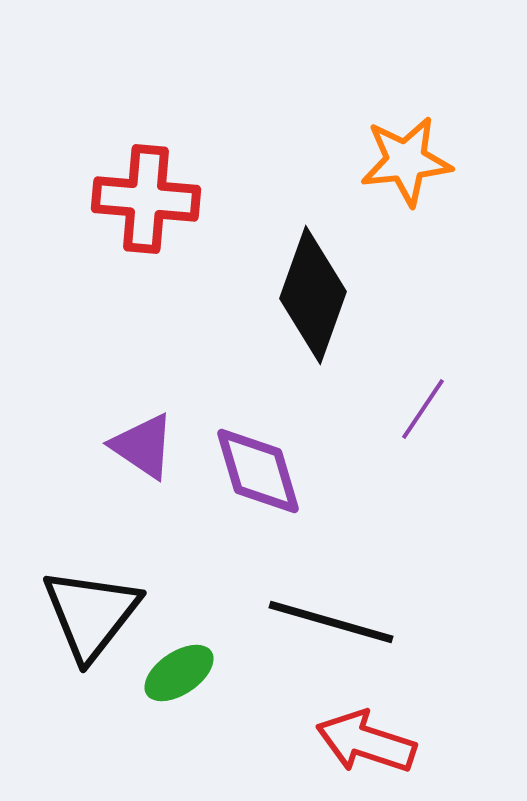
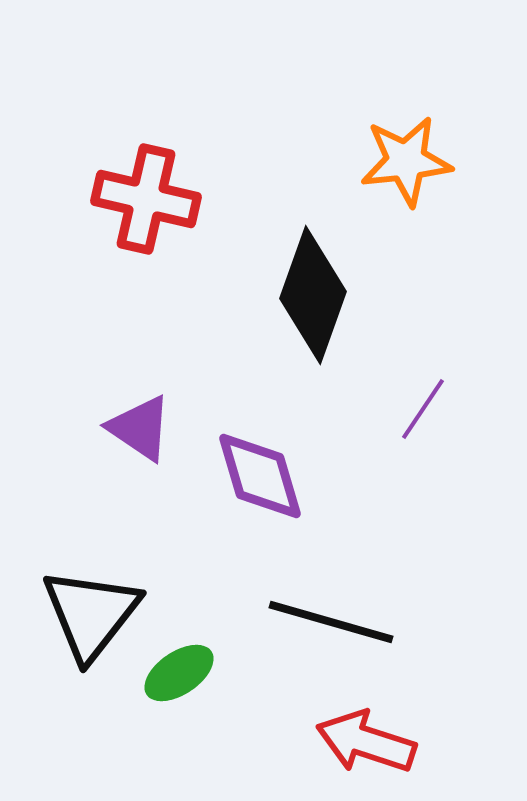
red cross: rotated 8 degrees clockwise
purple triangle: moved 3 px left, 18 px up
purple diamond: moved 2 px right, 5 px down
